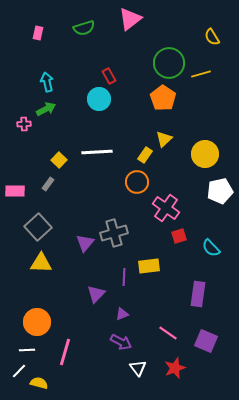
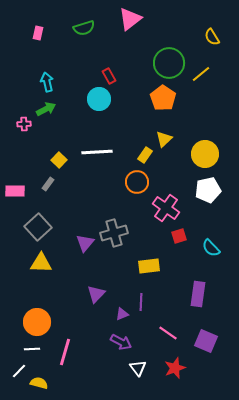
yellow line at (201, 74): rotated 24 degrees counterclockwise
white pentagon at (220, 191): moved 12 px left, 1 px up
purple line at (124, 277): moved 17 px right, 25 px down
white line at (27, 350): moved 5 px right, 1 px up
